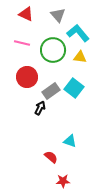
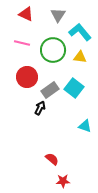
gray triangle: rotated 14 degrees clockwise
cyan L-shape: moved 2 px right, 1 px up
gray rectangle: moved 1 px left, 1 px up
cyan triangle: moved 15 px right, 15 px up
red semicircle: moved 1 px right, 2 px down
